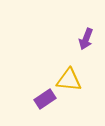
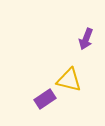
yellow triangle: rotated 8 degrees clockwise
